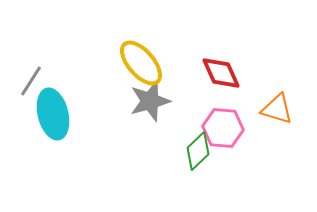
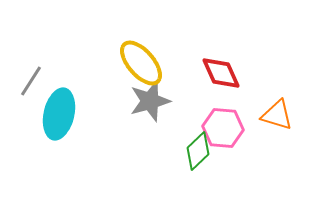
orange triangle: moved 6 px down
cyan ellipse: moved 6 px right; rotated 27 degrees clockwise
